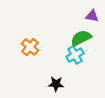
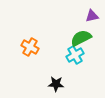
purple triangle: rotated 24 degrees counterclockwise
orange cross: rotated 12 degrees counterclockwise
